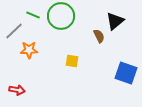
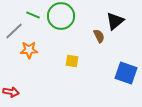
red arrow: moved 6 px left, 2 px down
